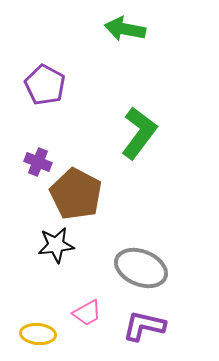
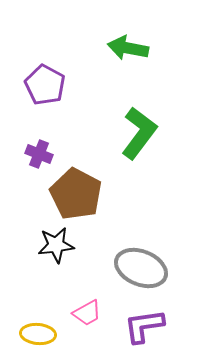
green arrow: moved 3 px right, 19 px down
purple cross: moved 1 px right, 8 px up
purple L-shape: rotated 21 degrees counterclockwise
